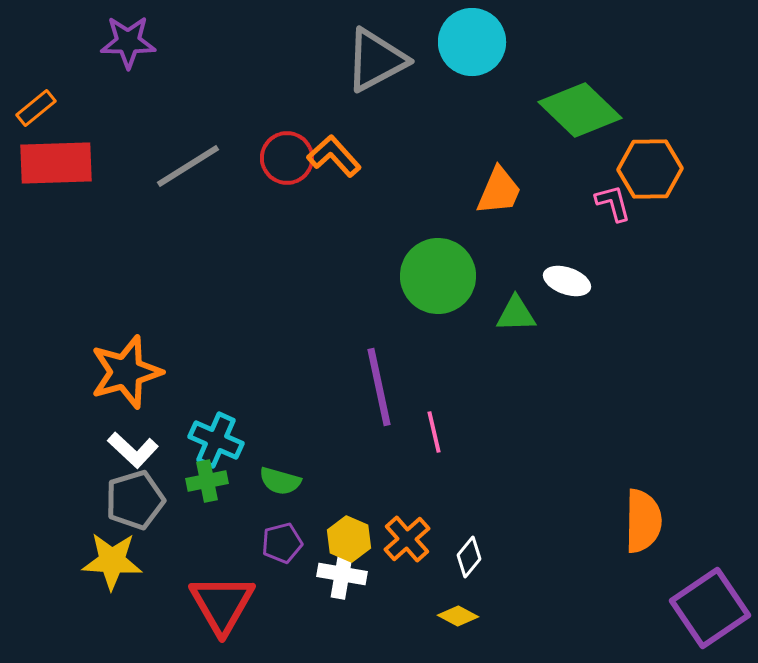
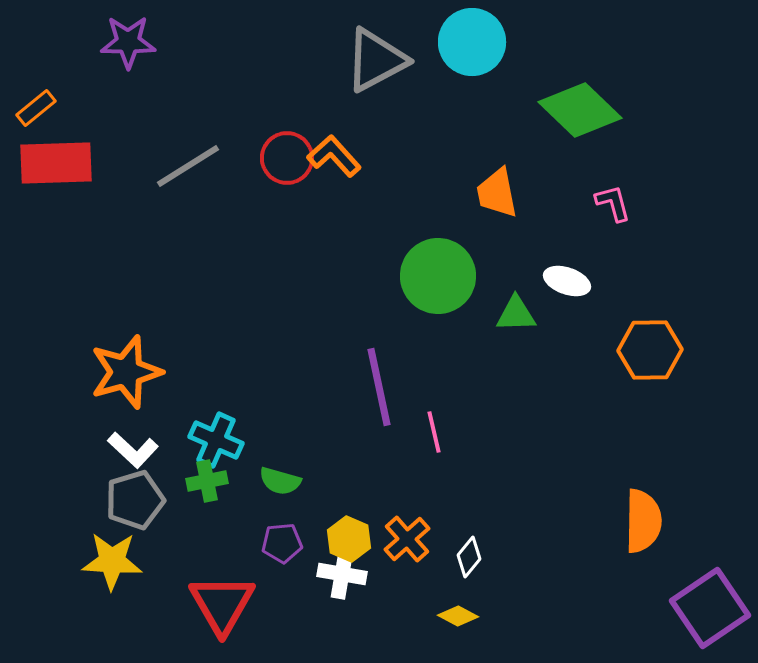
orange hexagon: moved 181 px down
orange trapezoid: moved 2 px left, 2 px down; rotated 146 degrees clockwise
purple pentagon: rotated 9 degrees clockwise
